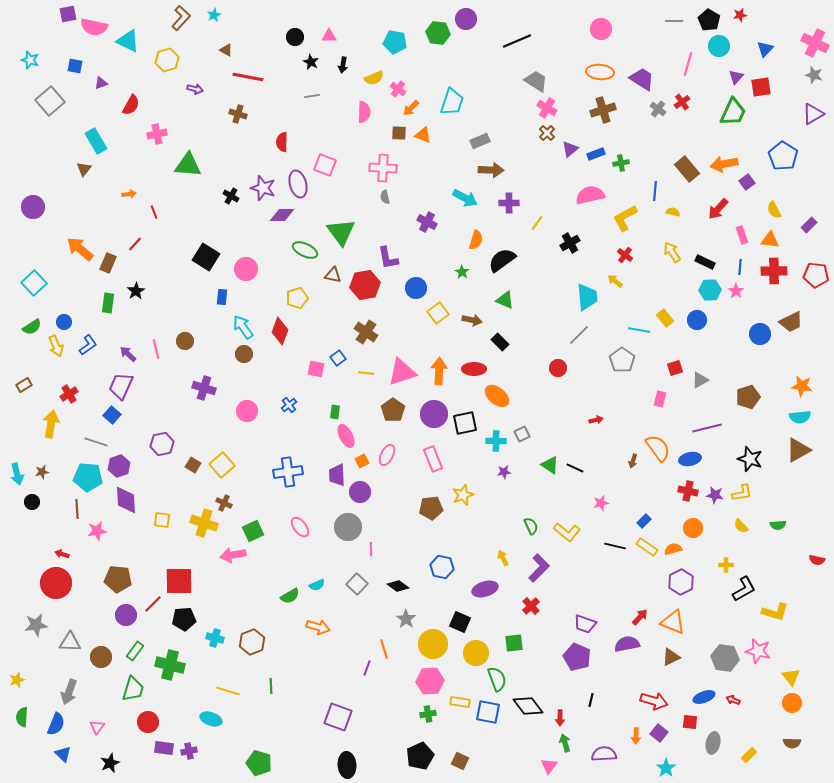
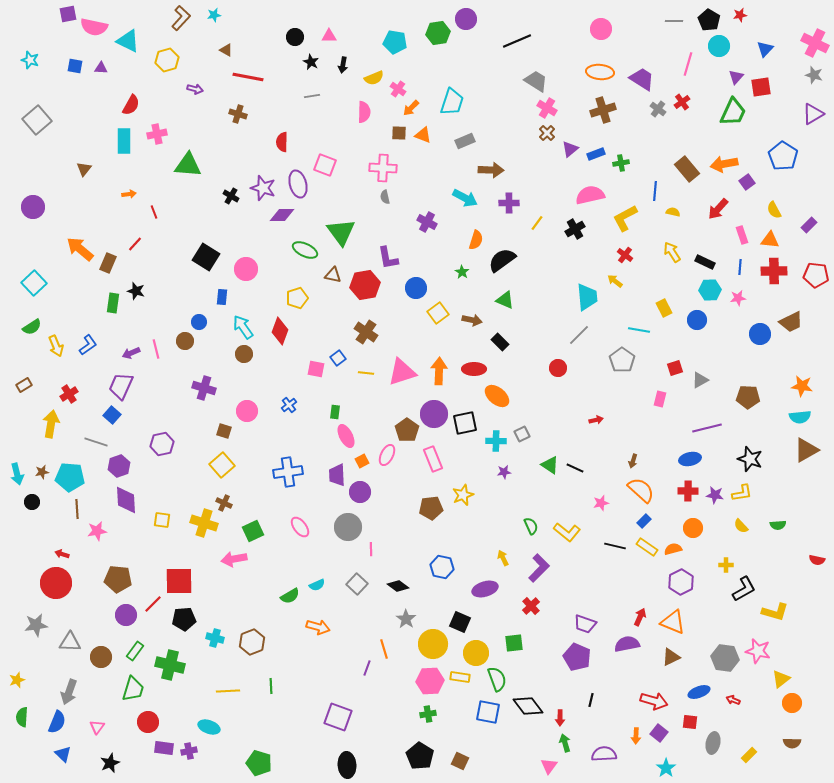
cyan star at (214, 15): rotated 16 degrees clockwise
green hexagon at (438, 33): rotated 15 degrees counterclockwise
purple triangle at (101, 83): moved 15 px up; rotated 24 degrees clockwise
gray square at (50, 101): moved 13 px left, 19 px down
cyan rectangle at (96, 141): moved 28 px right; rotated 30 degrees clockwise
gray rectangle at (480, 141): moved 15 px left
black cross at (570, 243): moved 5 px right, 14 px up
black star at (136, 291): rotated 24 degrees counterclockwise
pink star at (736, 291): moved 2 px right, 7 px down; rotated 28 degrees clockwise
green rectangle at (108, 303): moved 5 px right
yellow rectangle at (665, 318): moved 1 px left, 10 px up; rotated 12 degrees clockwise
blue circle at (64, 322): moved 135 px right
purple arrow at (128, 354): moved 3 px right, 1 px up; rotated 66 degrees counterclockwise
brown pentagon at (748, 397): rotated 20 degrees clockwise
brown pentagon at (393, 410): moved 14 px right, 20 px down
orange semicircle at (658, 448): moved 17 px left, 42 px down; rotated 12 degrees counterclockwise
brown triangle at (798, 450): moved 8 px right
brown square at (193, 465): moved 31 px right, 34 px up; rotated 14 degrees counterclockwise
cyan pentagon at (88, 477): moved 18 px left
red cross at (688, 491): rotated 12 degrees counterclockwise
pink arrow at (233, 555): moved 1 px right, 4 px down
red arrow at (640, 617): rotated 18 degrees counterclockwise
yellow triangle at (791, 677): moved 10 px left, 2 px down; rotated 30 degrees clockwise
yellow line at (228, 691): rotated 20 degrees counterclockwise
blue ellipse at (704, 697): moved 5 px left, 5 px up
yellow rectangle at (460, 702): moved 25 px up
cyan ellipse at (211, 719): moved 2 px left, 8 px down
blue semicircle at (56, 724): moved 1 px right, 2 px up
black pentagon at (420, 756): rotated 16 degrees counterclockwise
